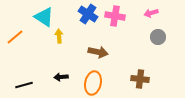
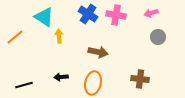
pink cross: moved 1 px right, 1 px up
